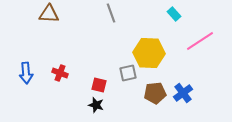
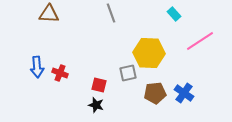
blue arrow: moved 11 px right, 6 px up
blue cross: moved 1 px right; rotated 18 degrees counterclockwise
